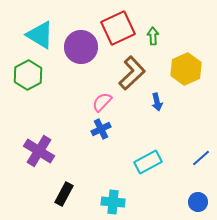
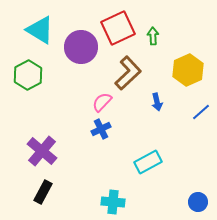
cyan triangle: moved 5 px up
yellow hexagon: moved 2 px right, 1 px down
brown L-shape: moved 4 px left
purple cross: moved 3 px right; rotated 8 degrees clockwise
blue line: moved 46 px up
black rectangle: moved 21 px left, 2 px up
